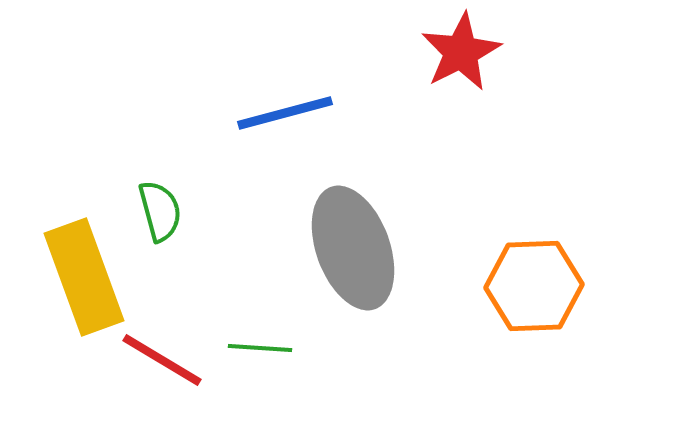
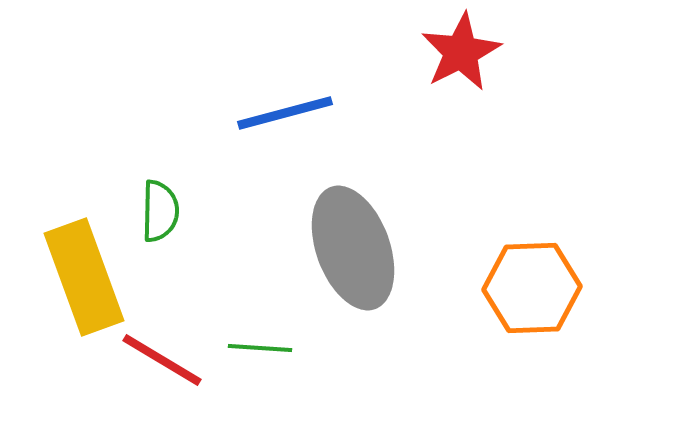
green semicircle: rotated 16 degrees clockwise
orange hexagon: moved 2 px left, 2 px down
